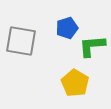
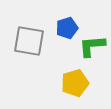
gray square: moved 8 px right
yellow pentagon: rotated 24 degrees clockwise
